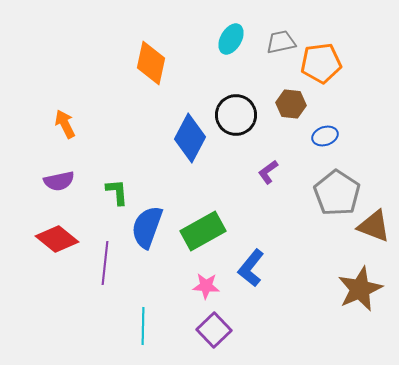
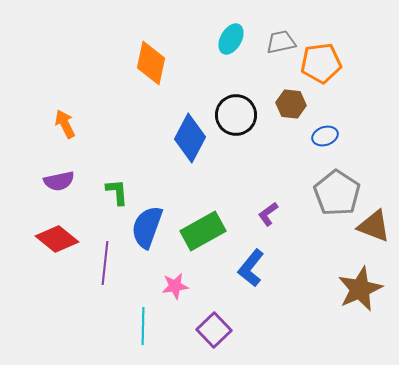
purple L-shape: moved 42 px down
pink star: moved 31 px left; rotated 12 degrees counterclockwise
